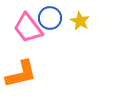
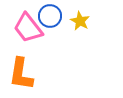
blue circle: moved 2 px up
orange L-shape: rotated 112 degrees clockwise
